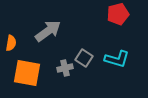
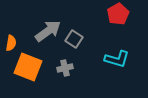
red pentagon: rotated 15 degrees counterclockwise
gray square: moved 10 px left, 19 px up
orange square: moved 1 px right, 6 px up; rotated 12 degrees clockwise
